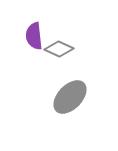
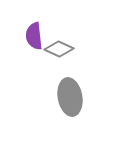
gray ellipse: rotated 54 degrees counterclockwise
